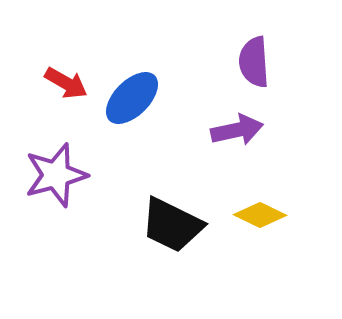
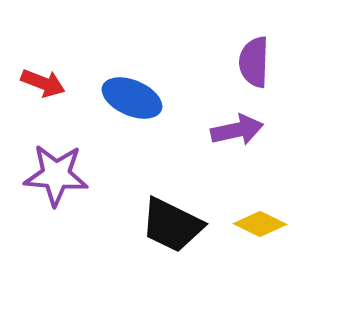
purple semicircle: rotated 6 degrees clockwise
red arrow: moved 23 px left; rotated 9 degrees counterclockwise
blue ellipse: rotated 68 degrees clockwise
purple star: rotated 20 degrees clockwise
yellow diamond: moved 9 px down
